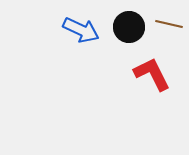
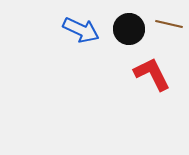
black circle: moved 2 px down
